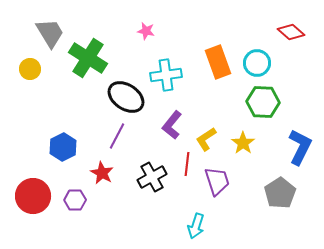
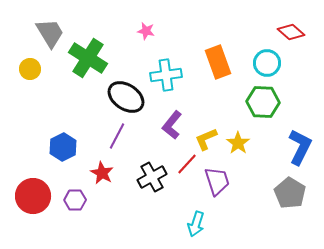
cyan circle: moved 10 px right
yellow L-shape: rotated 10 degrees clockwise
yellow star: moved 5 px left
red line: rotated 35 degrees clockwise
gray pentagon: moved 10 px right; rotated 8 degrees counterclockwise
cyan arrow: moved 2 px up
